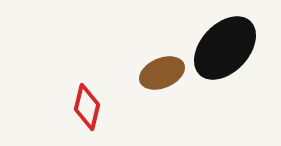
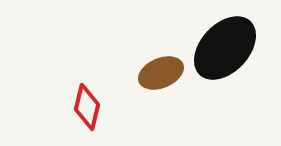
brown ellipse: moved 1 px left
